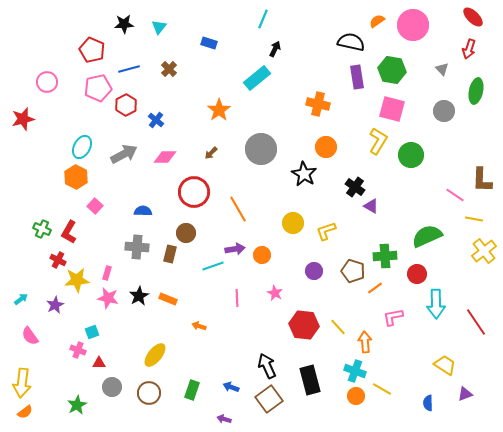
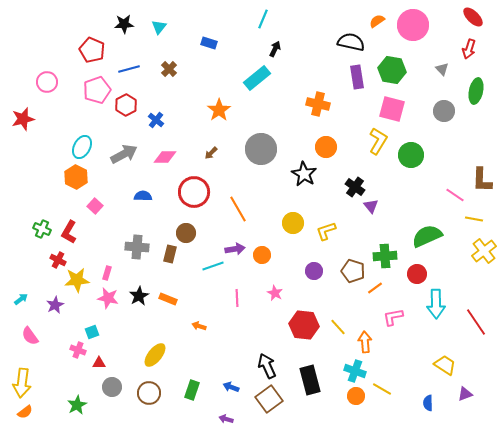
pink pentagon at (98, 88): moved 1 px left, 2 px down; rotated 8 degrees counterclockwise
purple triangle at (371, 206): rotated 21 degrees clockwise
blue semicircle at (143, 211): moved 15 px up
purple arrow at (224, 419): moved 2 px right
